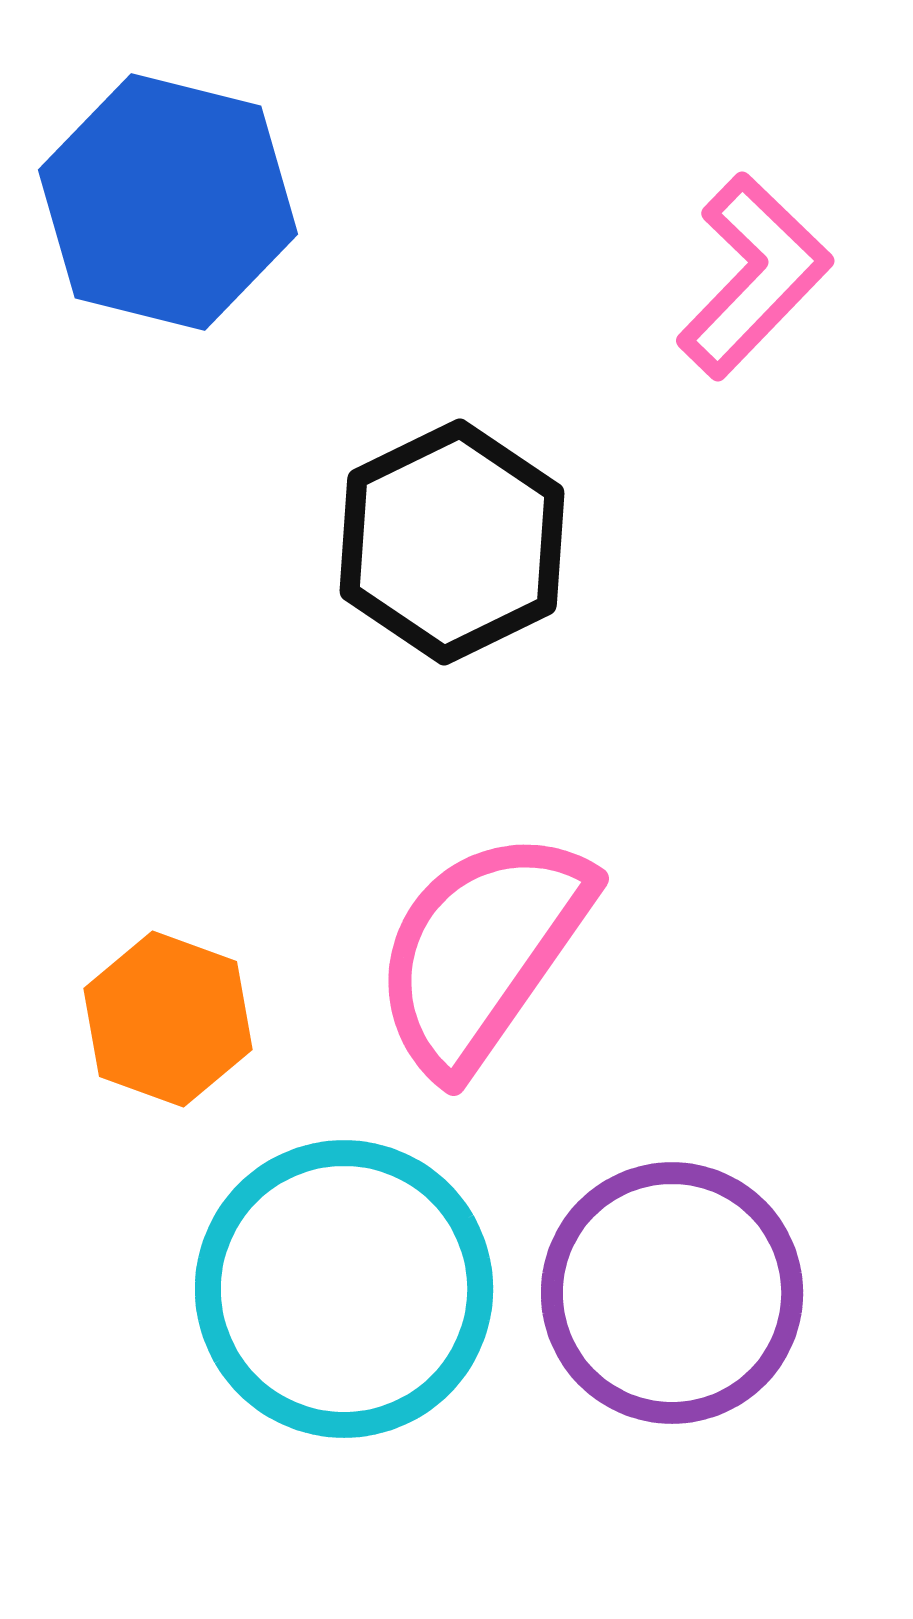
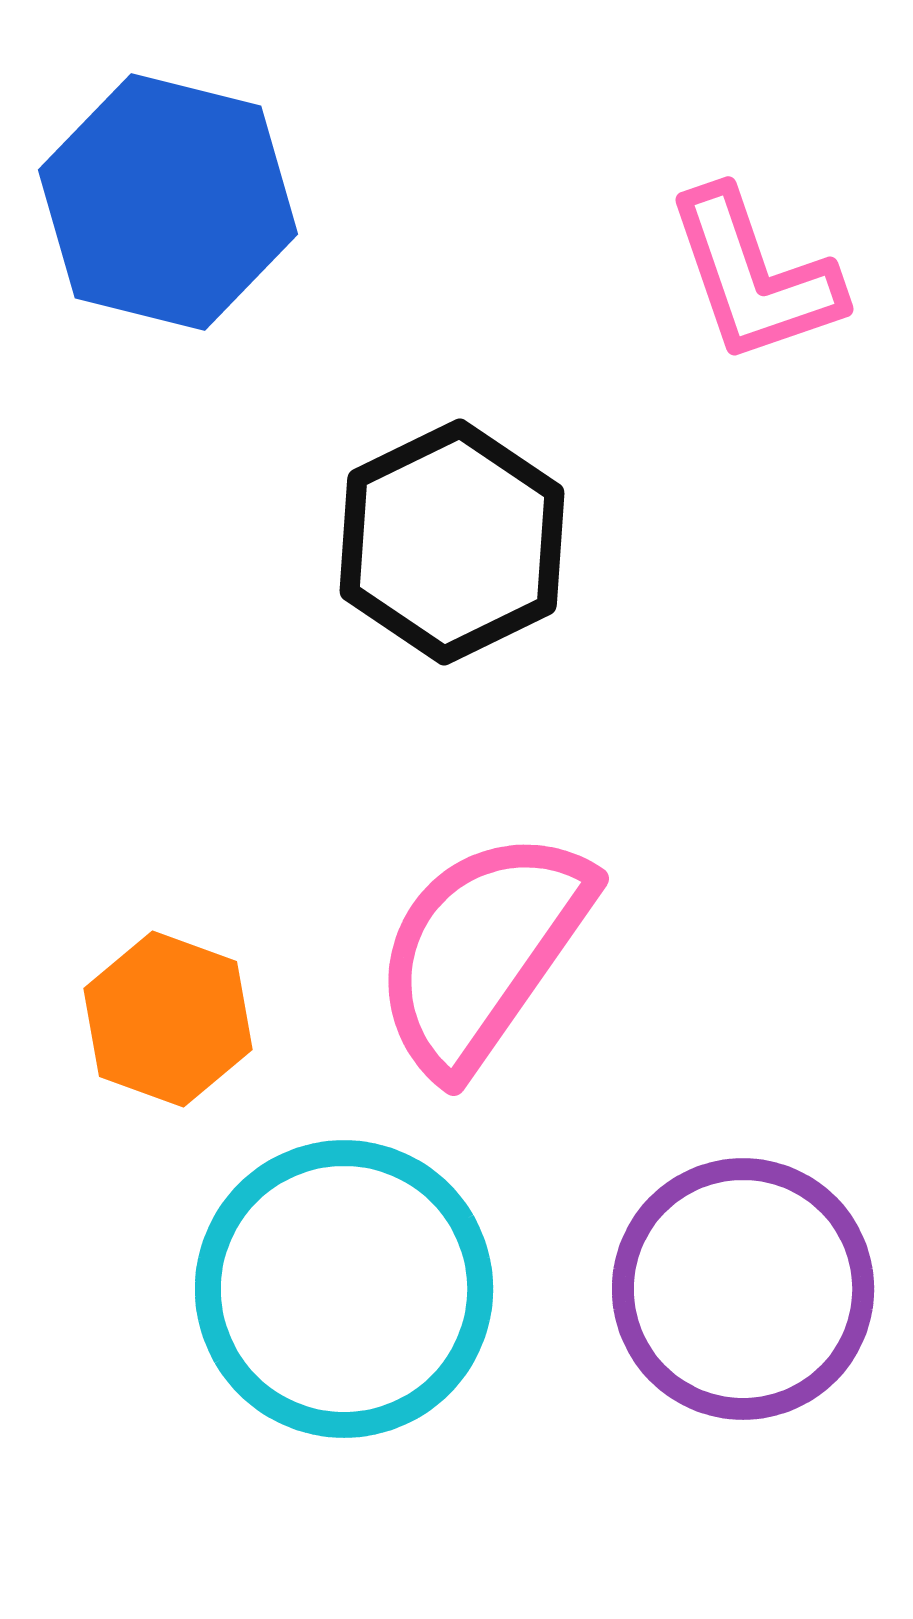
pink L-shape: rotated 117 degrees clockwise
purple circle: moved 71 px right, 4 px up
